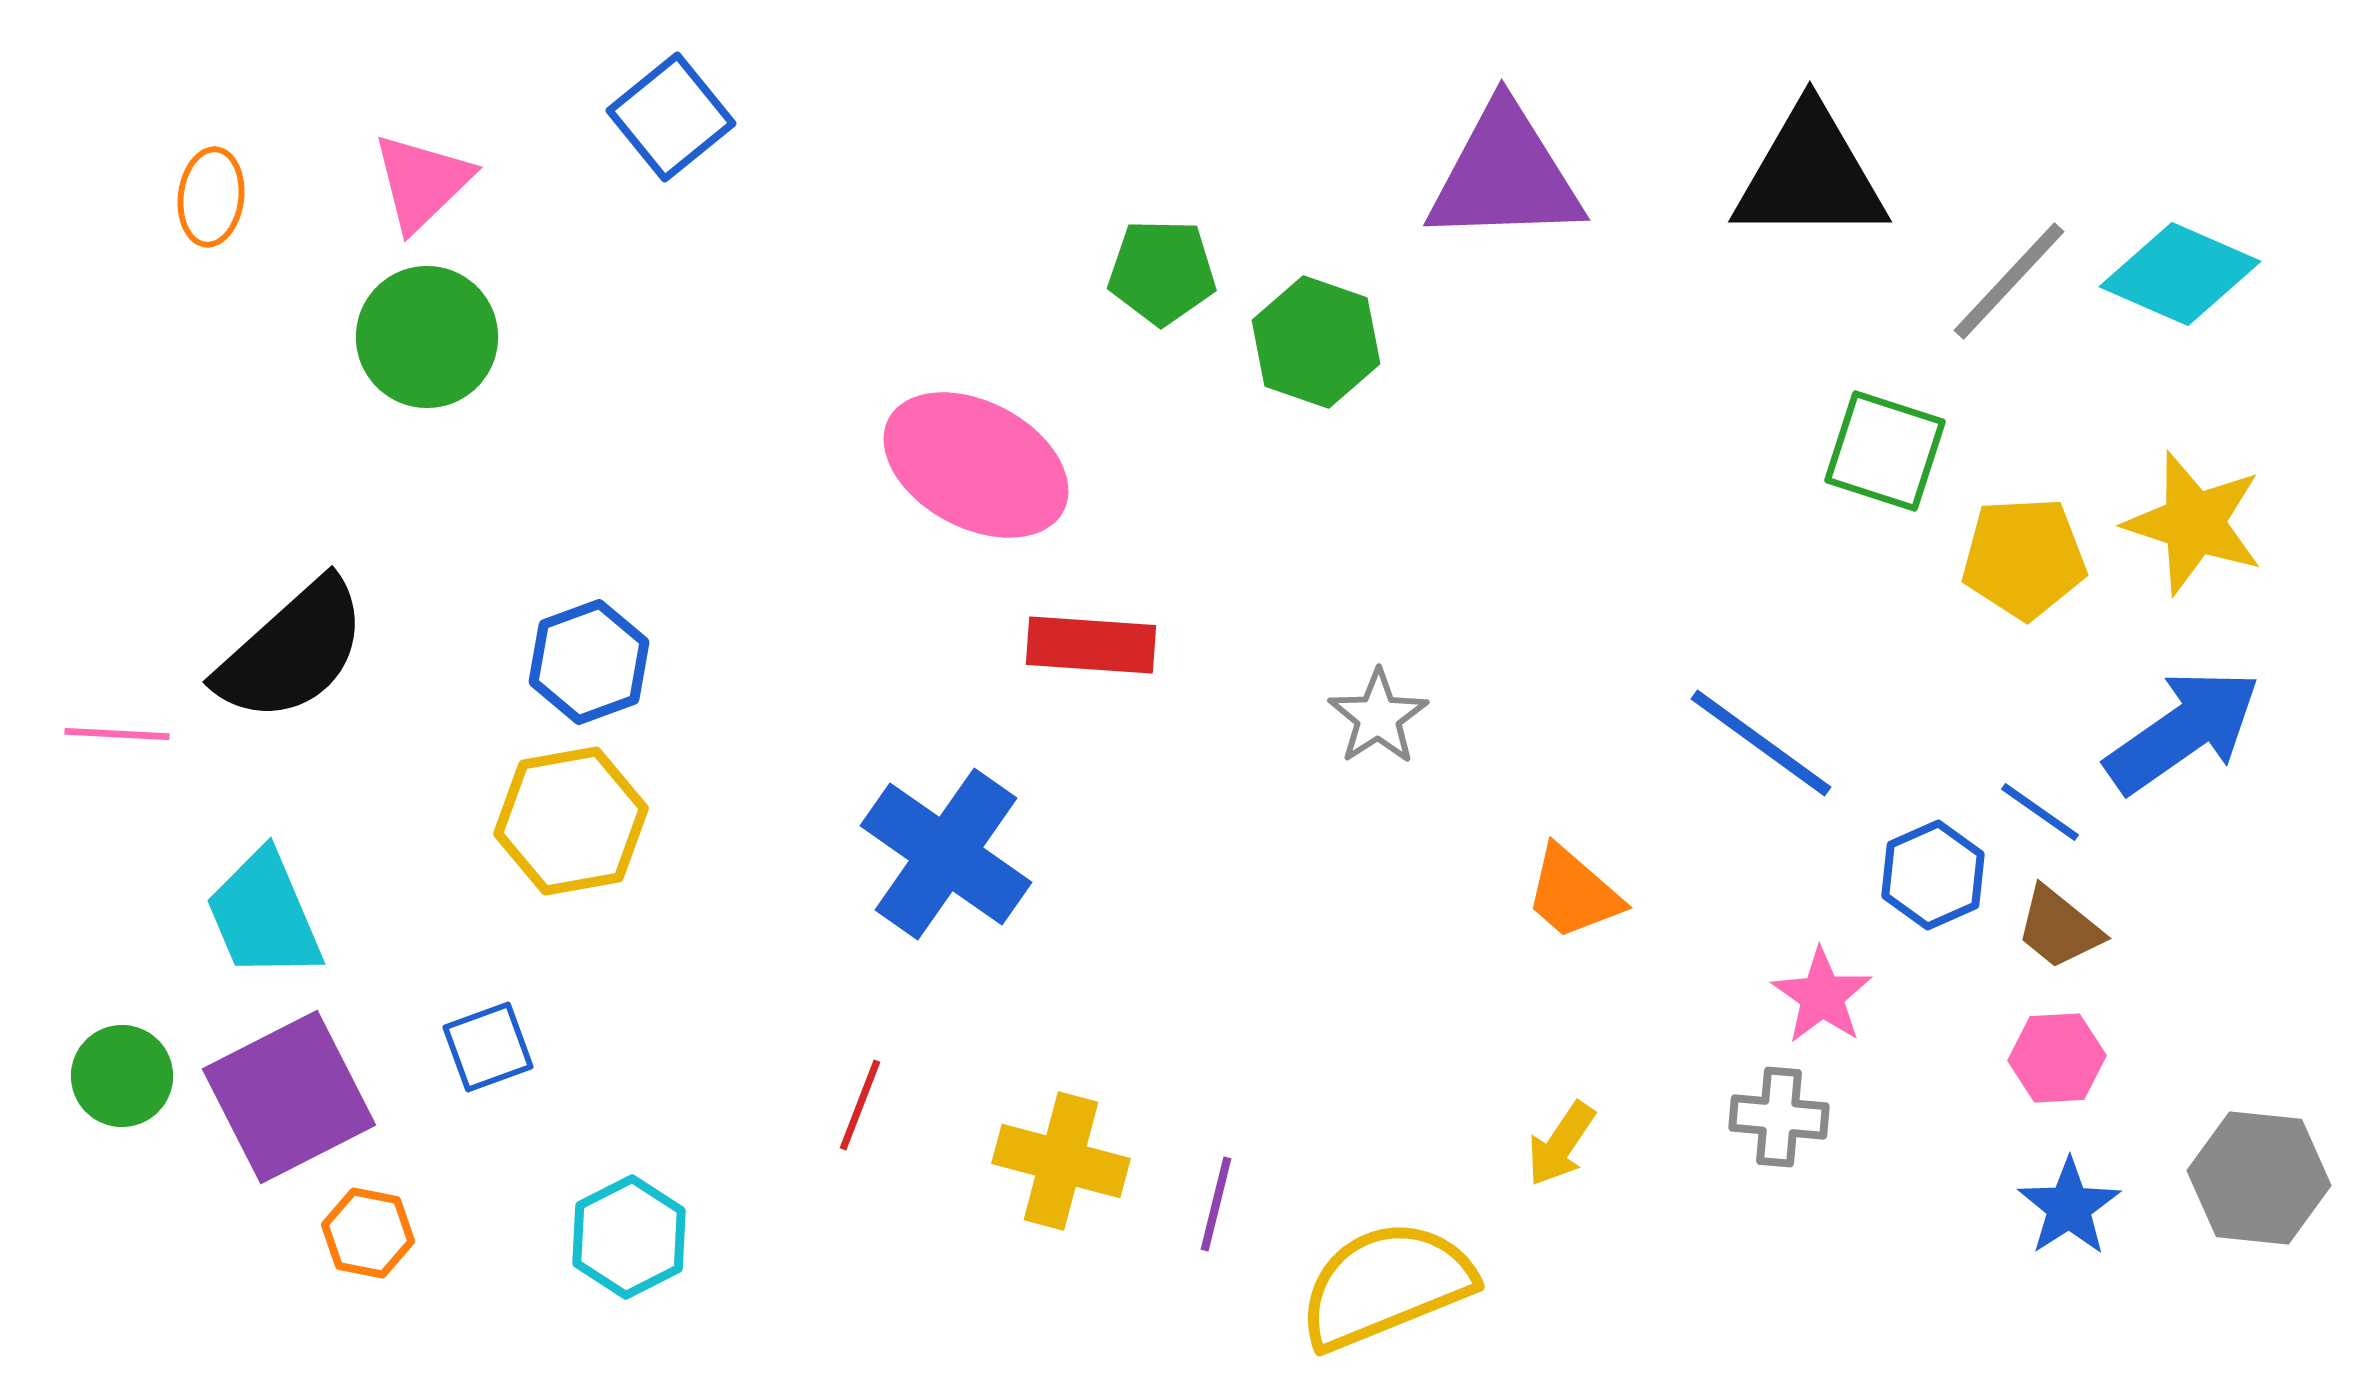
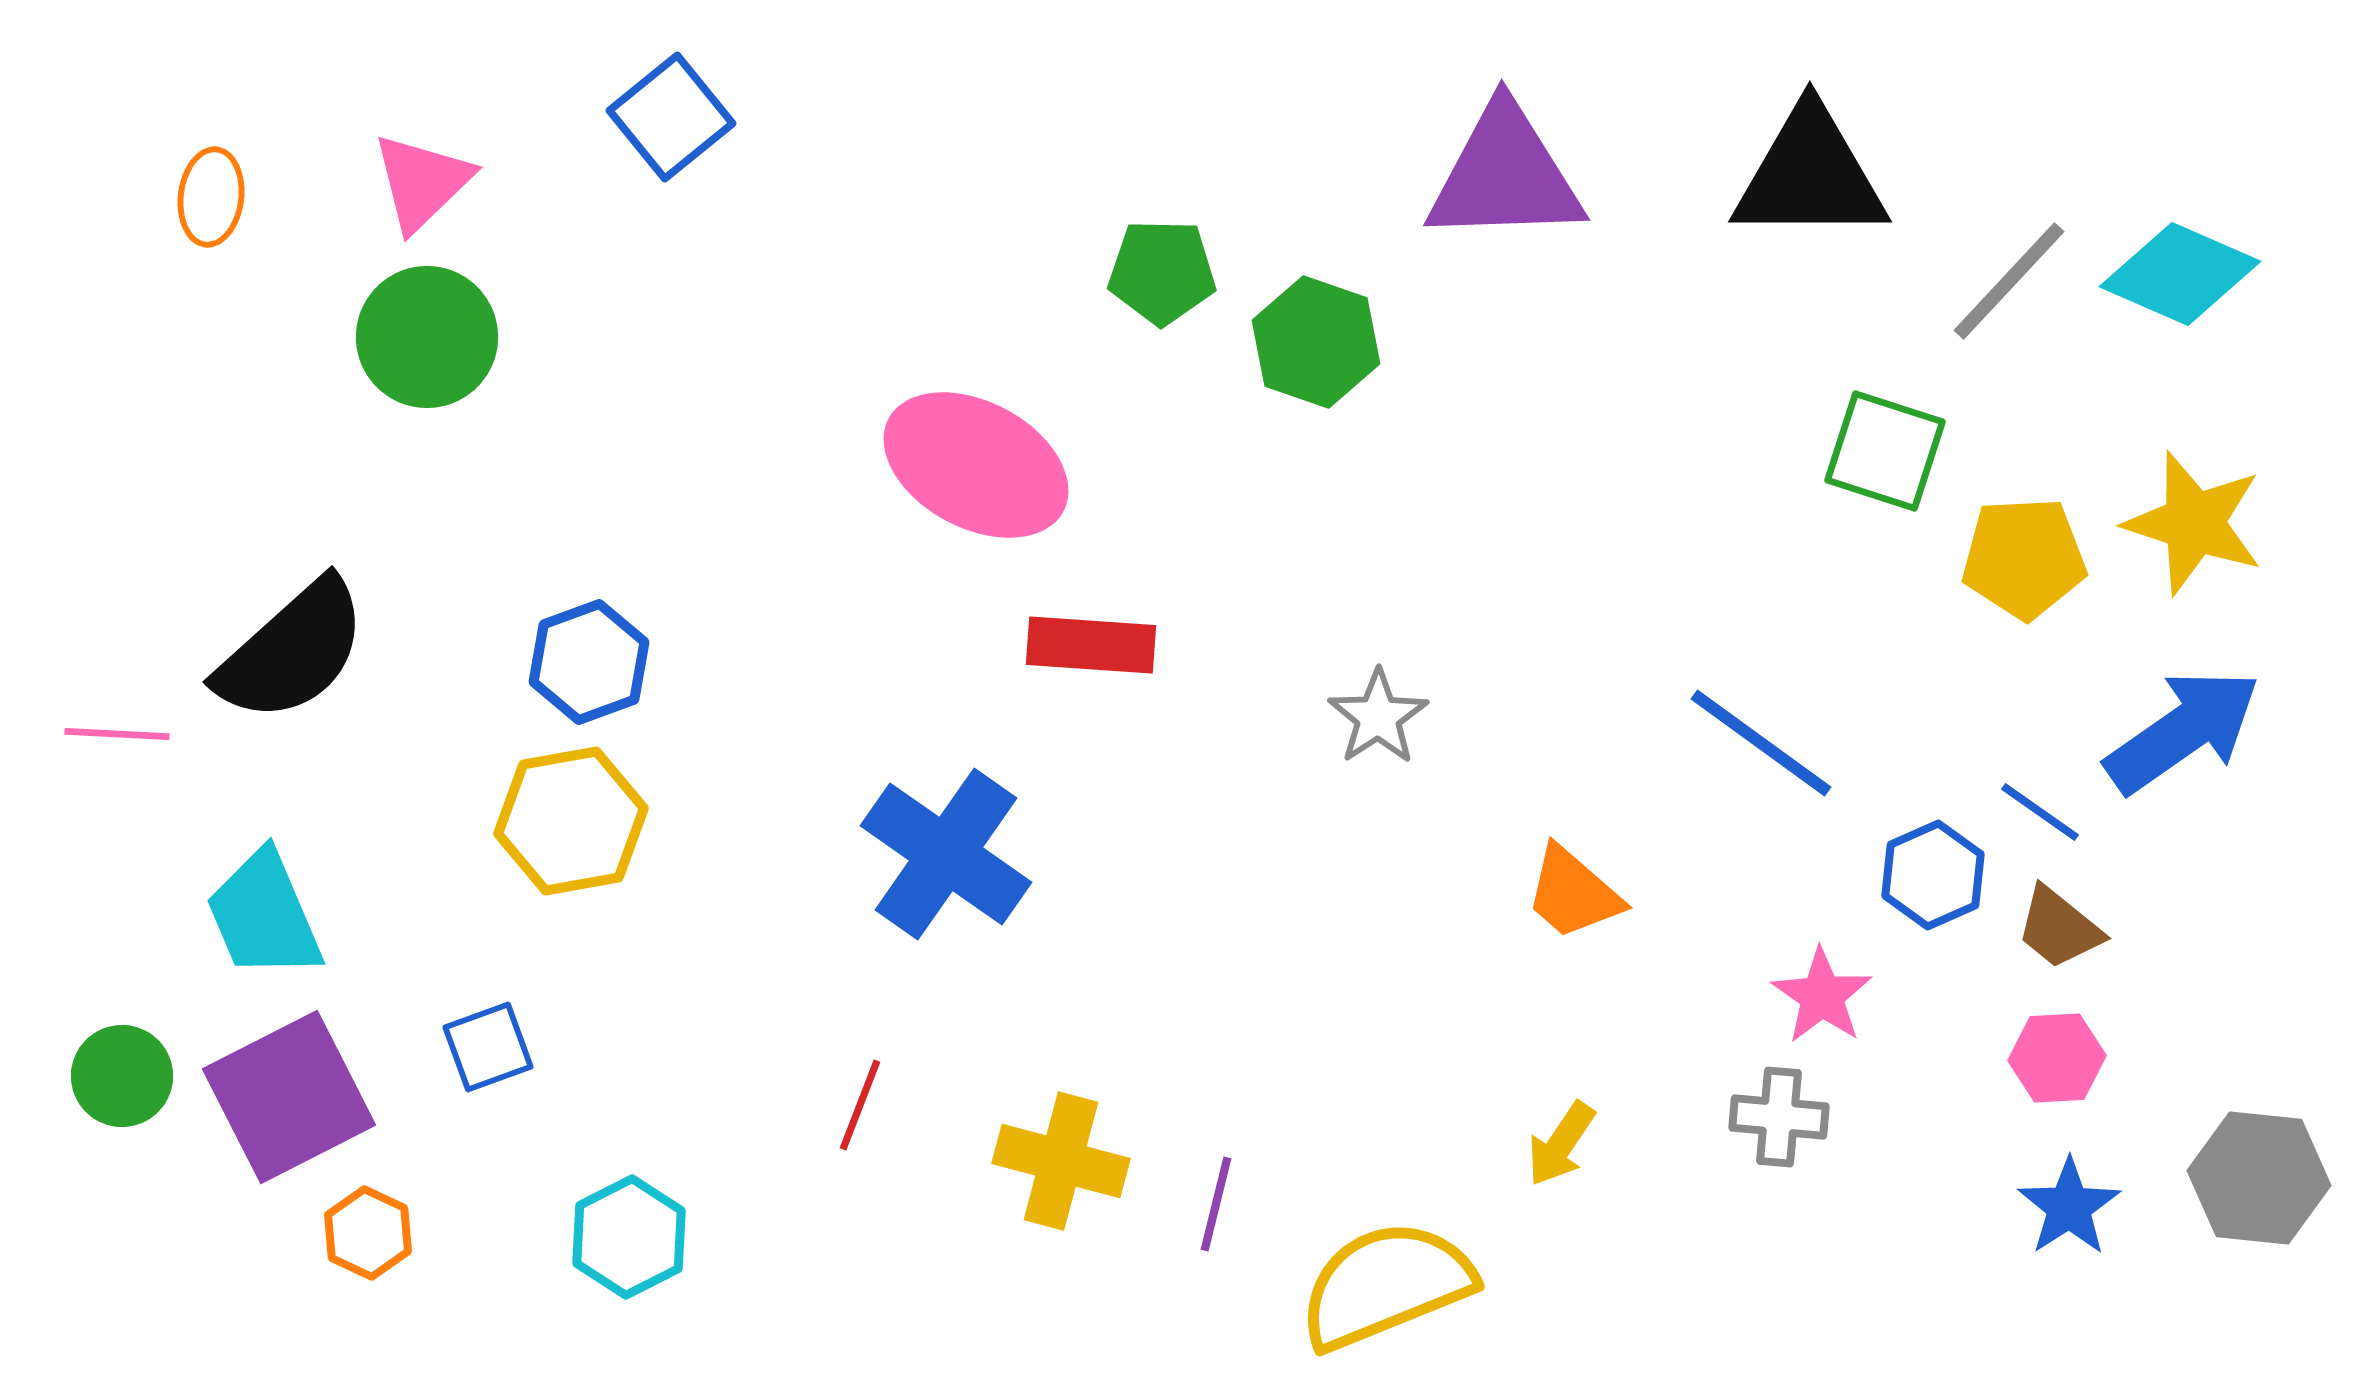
orange hexagon at (368, 1233): rotated 14 degrees clockwise
